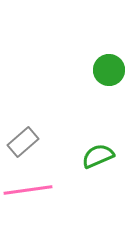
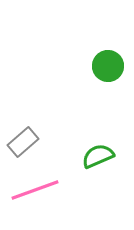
green circle: moved 1 px left, 4 px up
pink line: moved 7 px right; rotated 12 degrees counterclockwise
